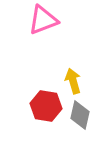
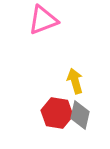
yellow arrow: moved 2 px right
red hexagon: moved 11 px right, 7 px down
